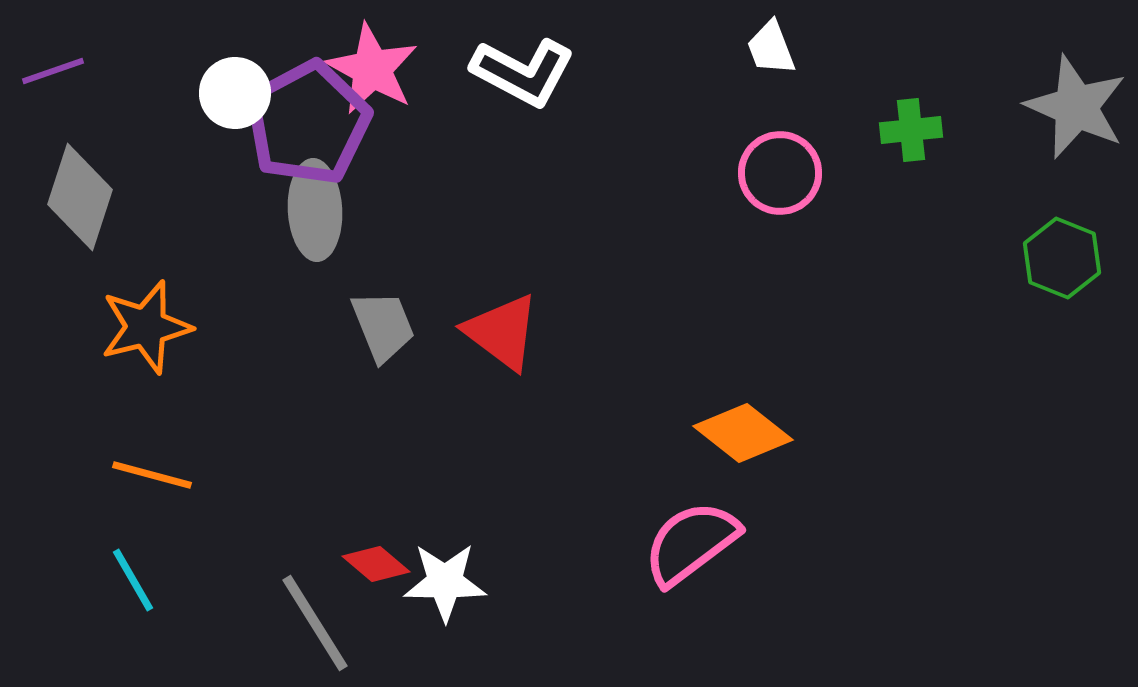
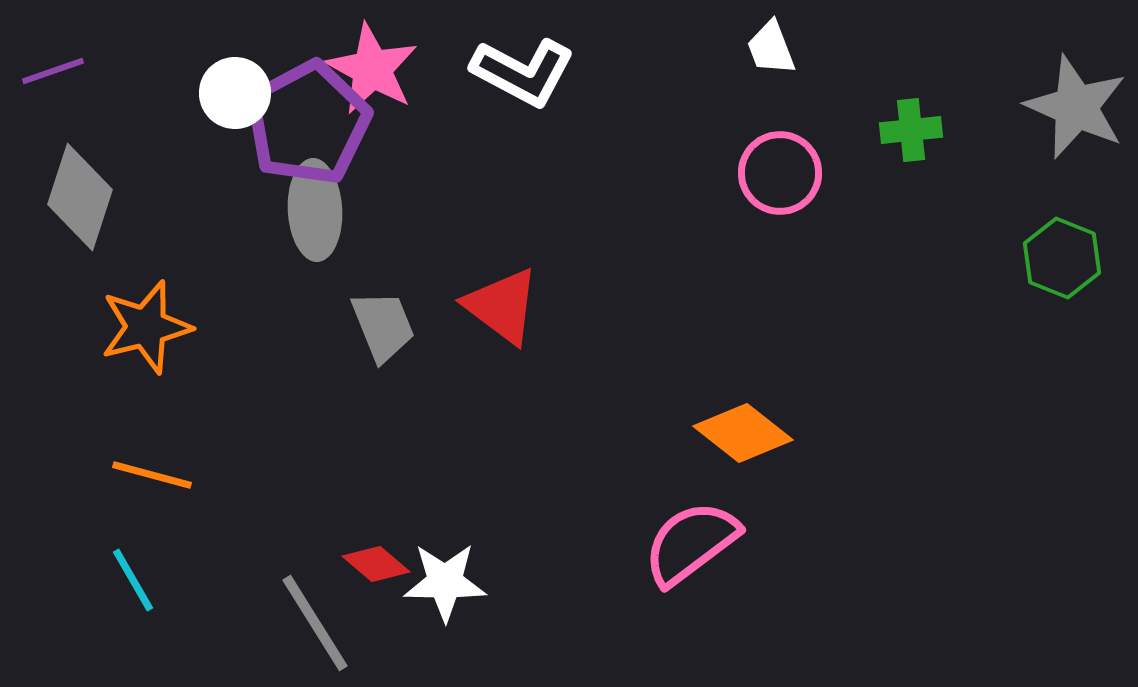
red triangle: moved 26 px up
